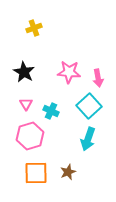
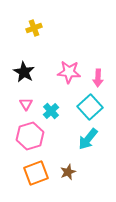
pink arrow: rotated 12 degrees clockwise
cyan square: moved 1 px right, 1 px down
cyan cross: rotated 21 degrees clockwise
cyan arrow: rotated 20 degrees clockwise
orange square: rotated 20 degrees counterclockwise
